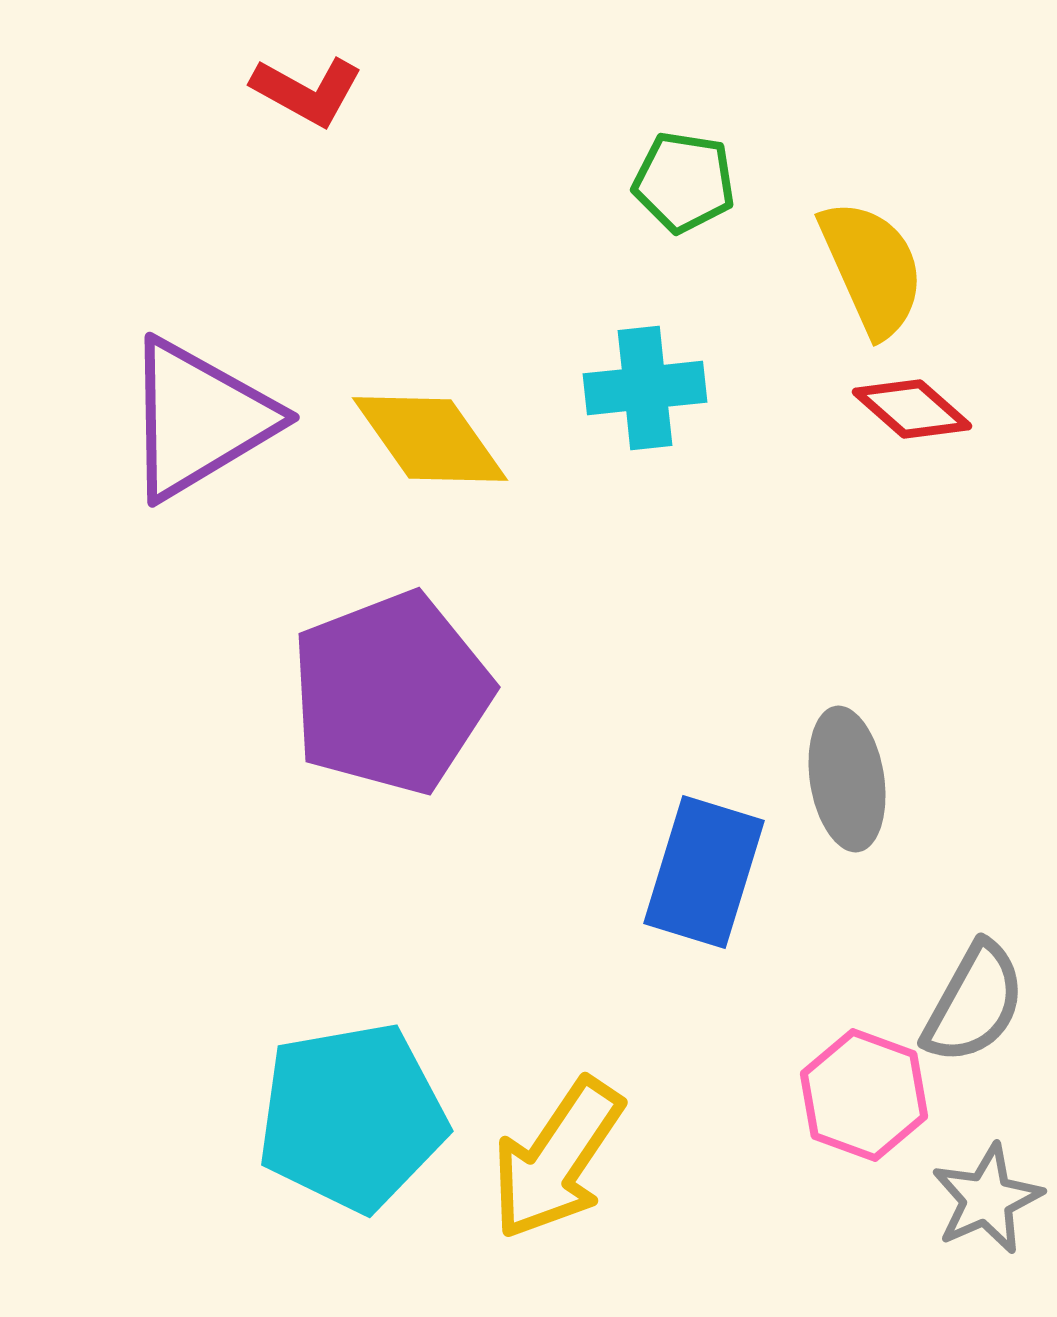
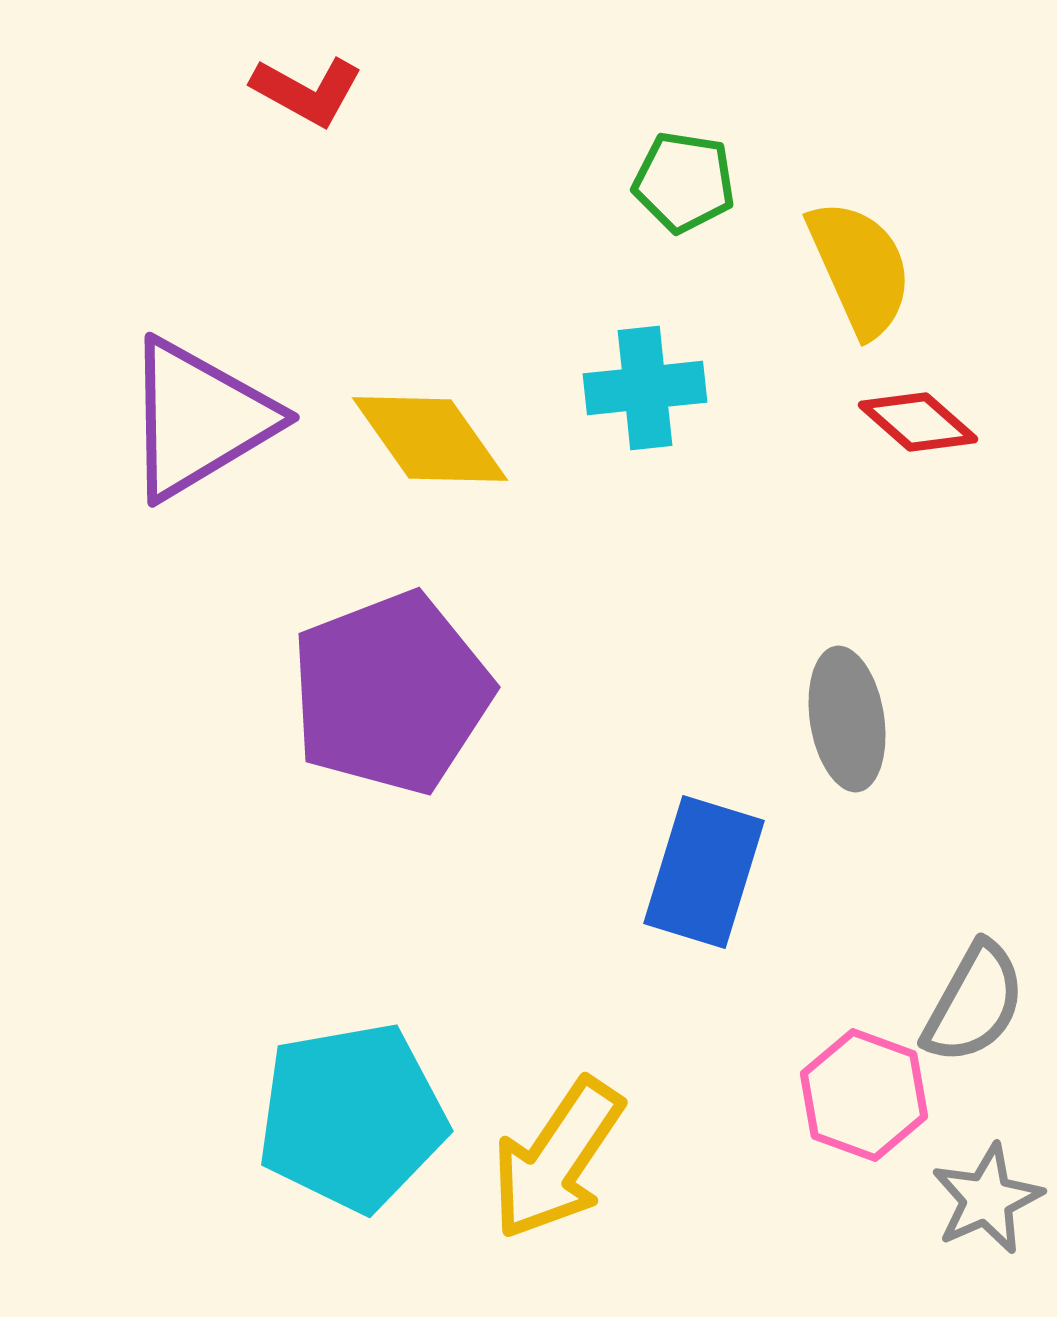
yellow semicircle: moved 12 px left
red diamond: moved 6 px right, 13 px down
gray ellipse: moved 60 px up
